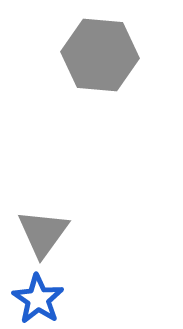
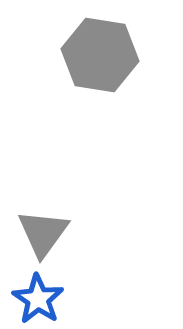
gray hexagon: rotated 4 degrees clockwise
